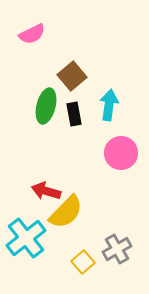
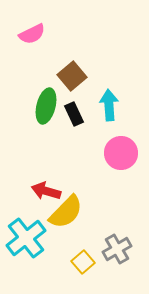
cyan arrow: rotated 12 degrees counterclockwise
black rectangle: rotated 15 degrees counterclockwise
